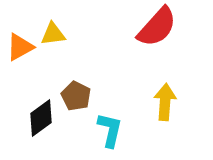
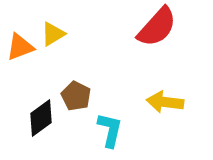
yellow triangle: rotated 24 degrees counterclockwise
orange triangle: rotated 8 degrees clockwise
yellow arrow: rotated 87 degrees counterclockwise
